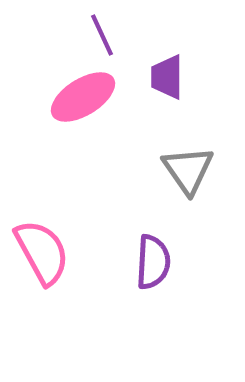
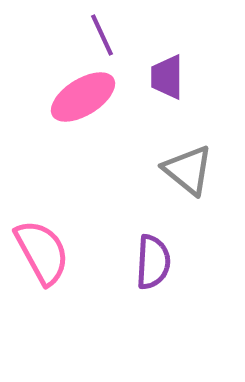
gray triangle: rotated 16 degrees counterclockwise
